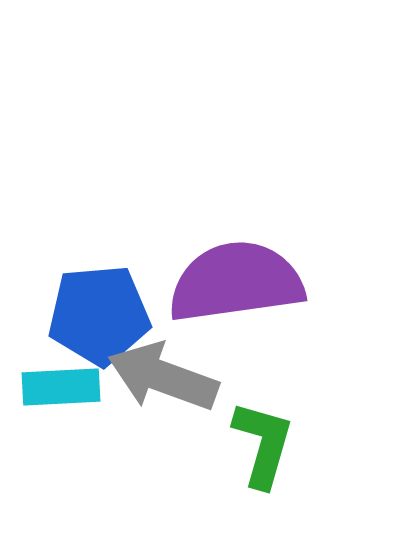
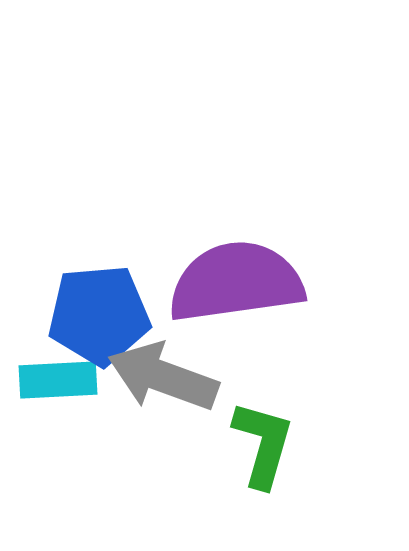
cyan rectangle: moved 3 px left, 7 px up
